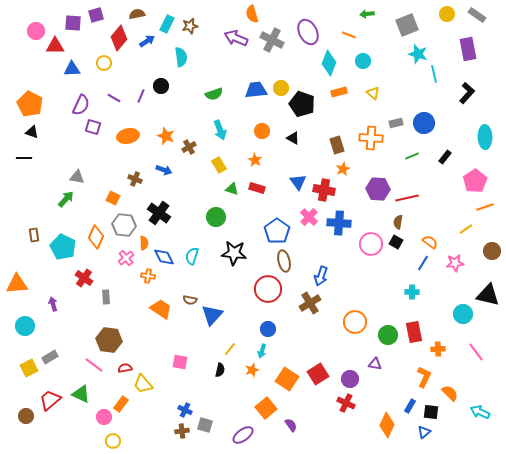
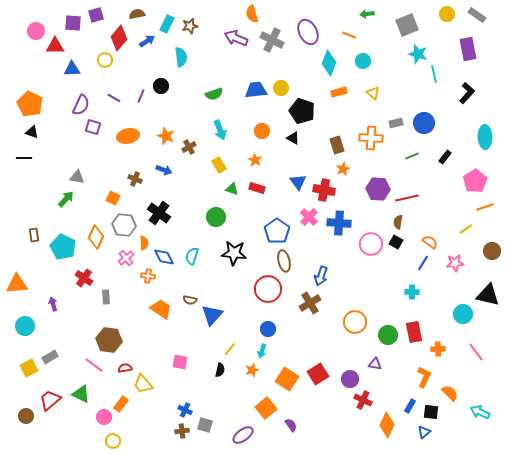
yellow circle at (104, 63): moved 1 px right, 3 px up
black pentagon at (302, 104): moved 7 px down
red cross at (346, 403): moved 17 px right, 3 px up
